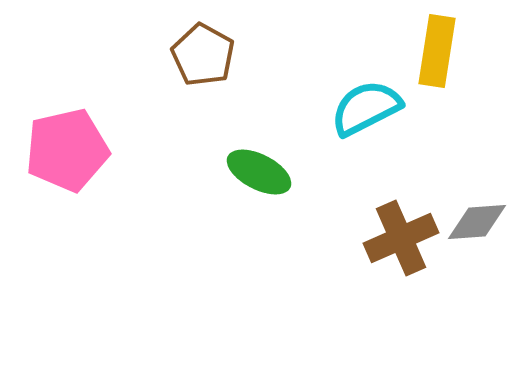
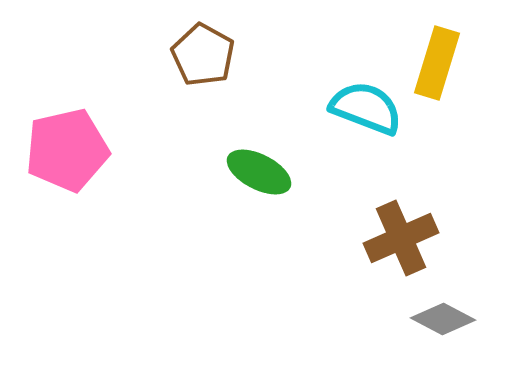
yellow rectangle: moved 12 px down; rotated 8 degrees clockwise
cyan semicircle: rotated 48 degrees clockwise
gray diamond: moved 34 px left, 97 px down; rotated 32 degrees clockwise
